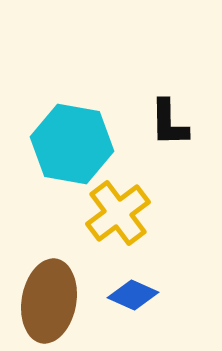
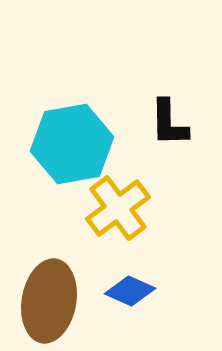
cyan hexagon: rotated 20 degrees counterclockwise
yellow cross: moved 5 px up
blue diamond: moved 3 px left, 4 px up
